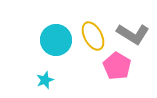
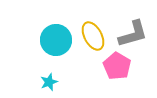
gray L-shape: rotated 48 degrees counterclockwise
cyan star: moved 4 px right, 2 px down
